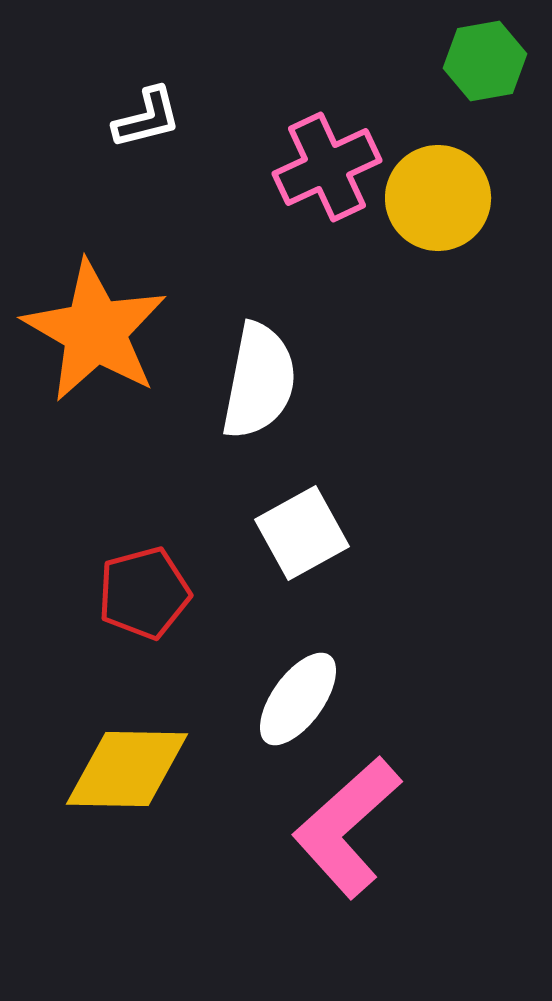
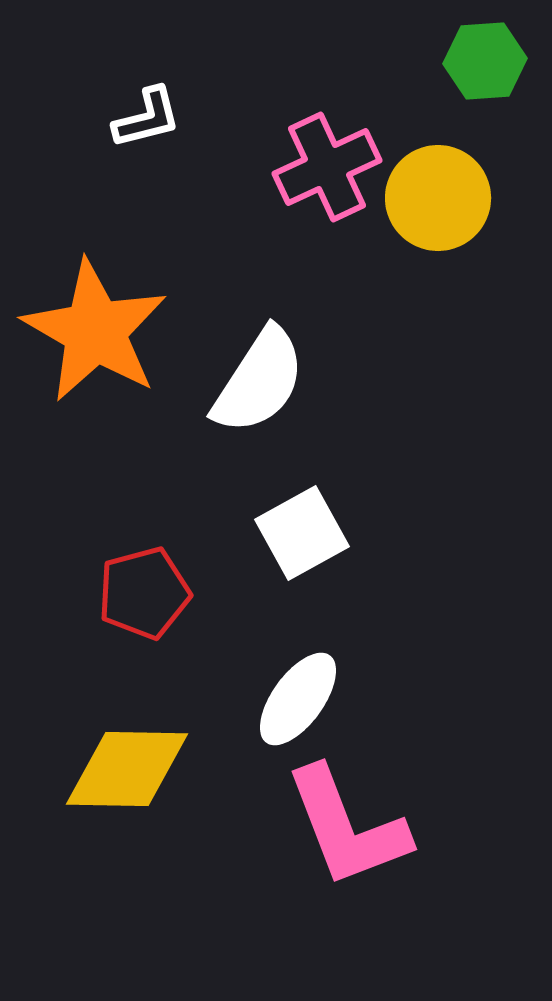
green hexagon: rotated 6 degrees clockwise
white semicircle: rotated 22 degrees clockwise
pink L-shape: rotated 69 degrees counterclockwise
